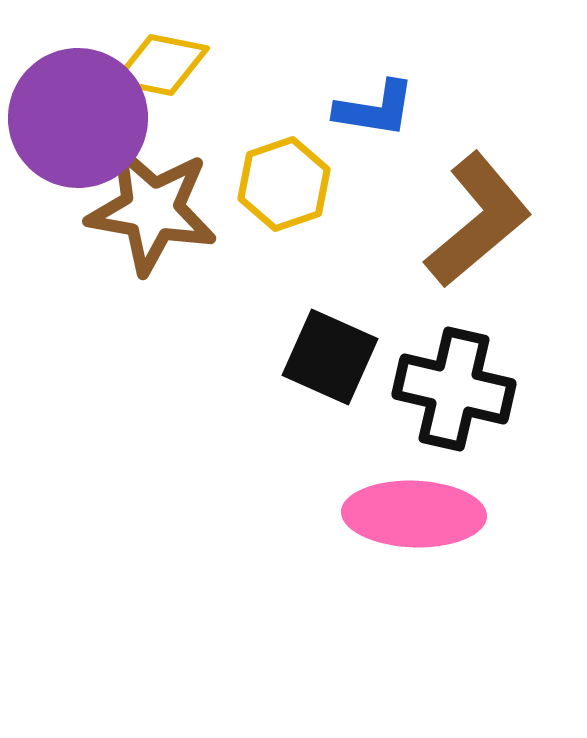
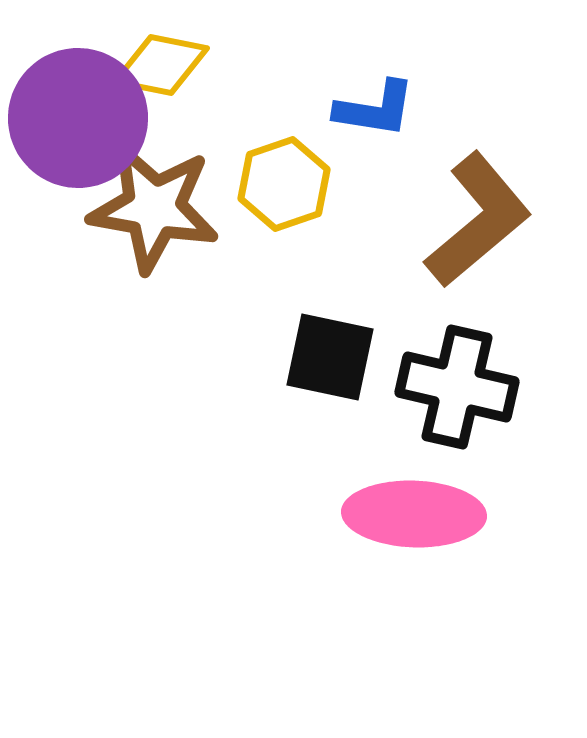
brown star: moved 2 px right, 2 px up
black square: rotated 12 degrees counterclockwise
black cross: moved 3 px right, 2 px up
